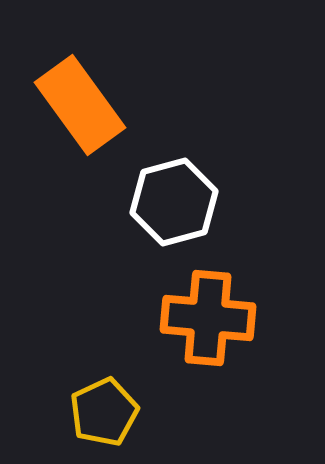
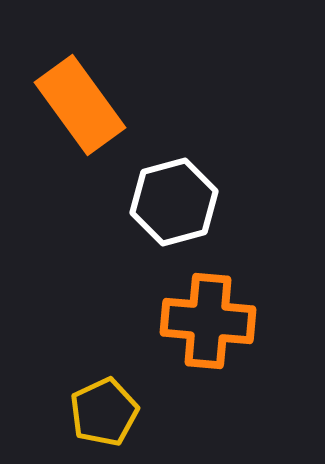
orange cross: moved 3 px down
